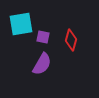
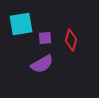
purple square: moved 2 px right, 1 px down; rotated 16 degrees counterclockwise
purple semicircle: rotated 30 degrees clockwise
